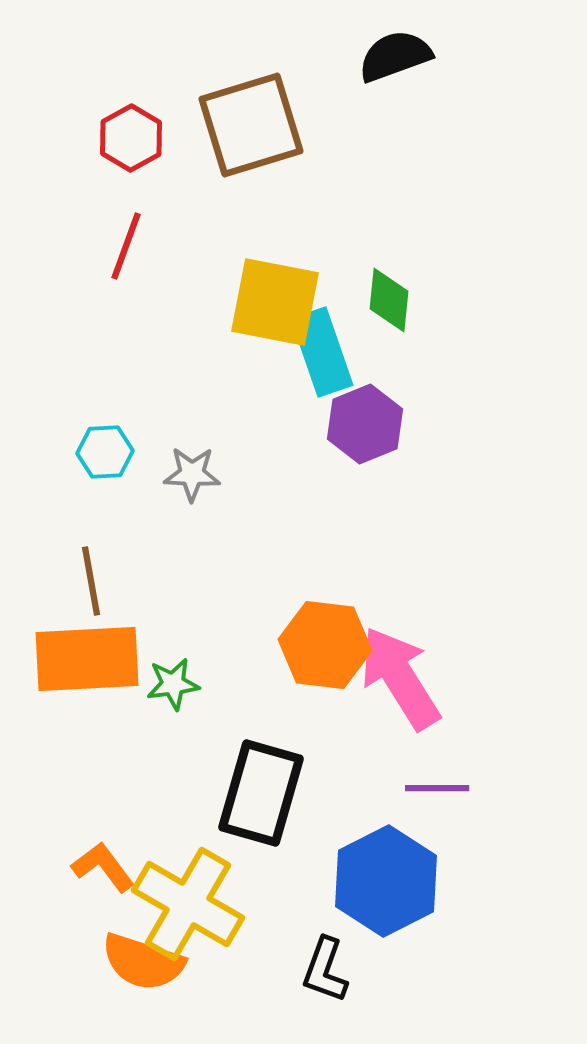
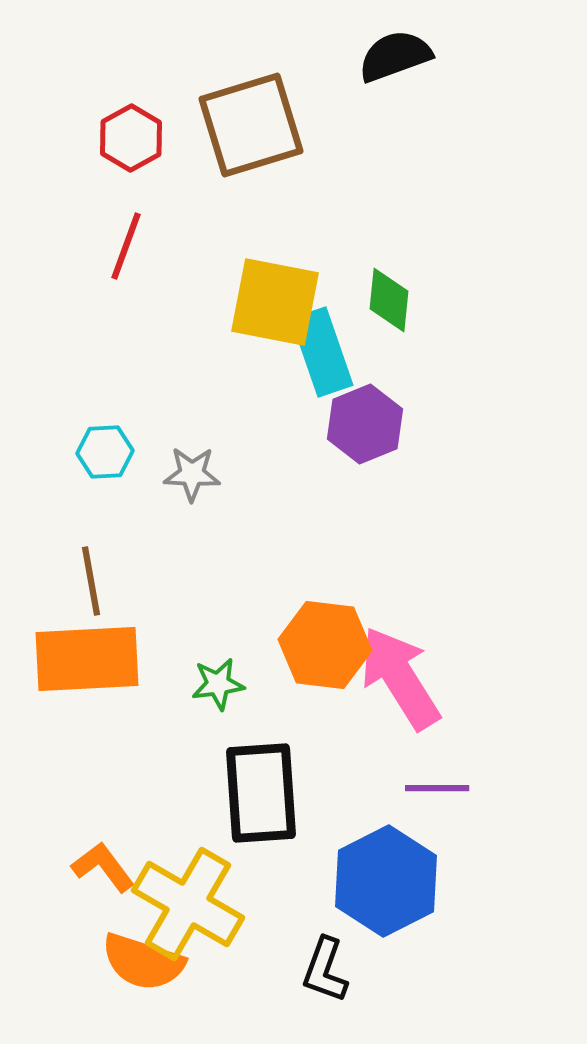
green star: moved 45 px right
black rectangle: rotated 20 degrees counterclockwise
